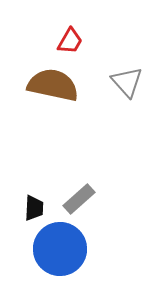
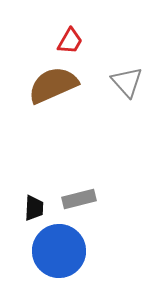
brown semicircle: rotated 36 degrees counterclockwise
gray rectangle: rotated 28 degrees clockwise
blue circle: moved 1 px left, 2 px down
